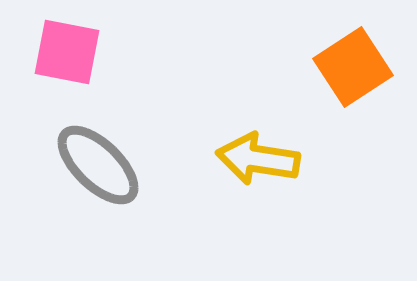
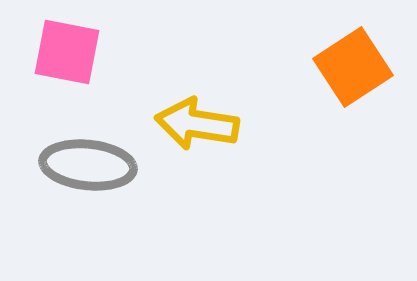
yellow arrow: moved 61 px left, 35 px up
gray ellipse: moved 10 px left; rotated 38 degrees counterclockwise
